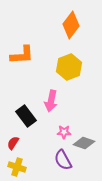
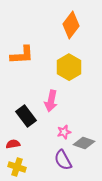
yellow hexagon: rotated 10 degrees counterclockwise
pink star: rotated 16 degrees counterclockwise
red semicircle: moved 1 px down; rotated 48 degrees clockwise
